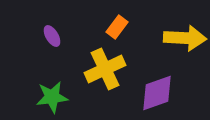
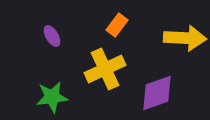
orange rectangle: moved 2 px up
